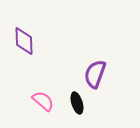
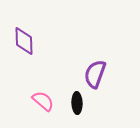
black ellipse: rotated 15 degrees clockwise
